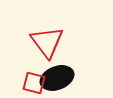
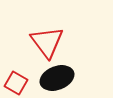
red square: moved 18 px left; rotated 15 degrees clockwise
